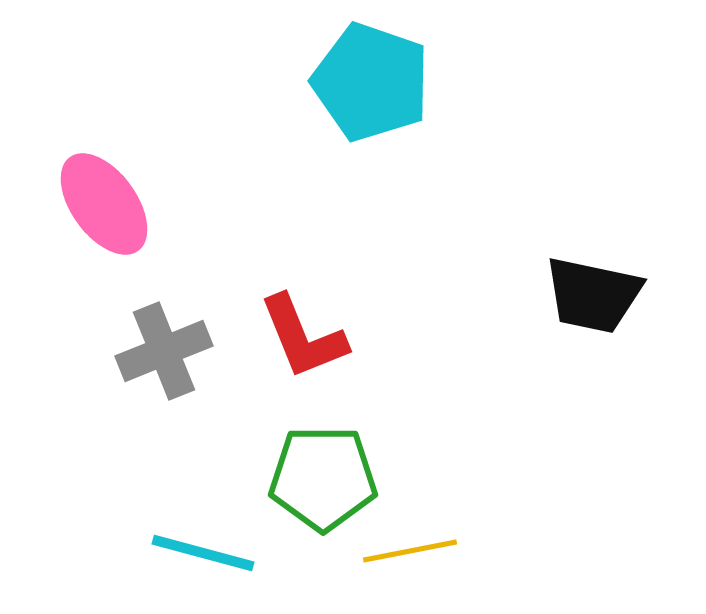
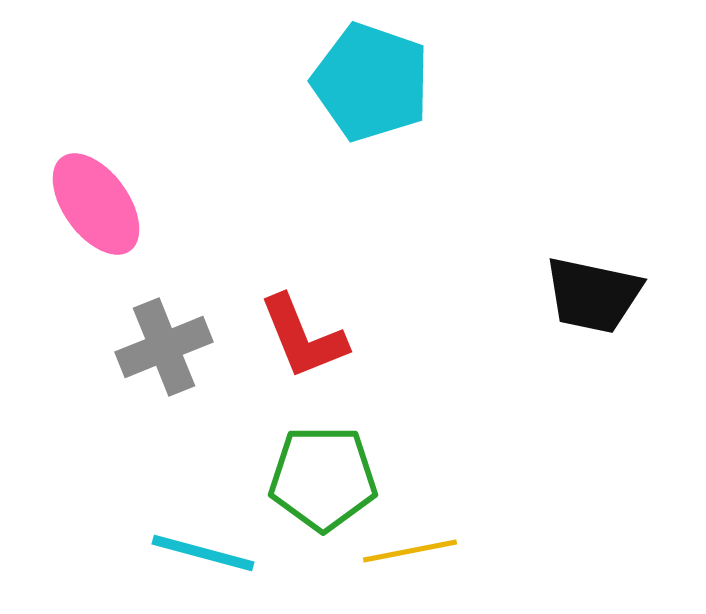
pink ellipse: moved 8 px left
gray cross: moved 4 px up
